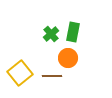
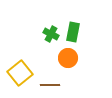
green cross: rotated 21 degrees counterclockwise
brown line: moved 2 px left, 9 px down
